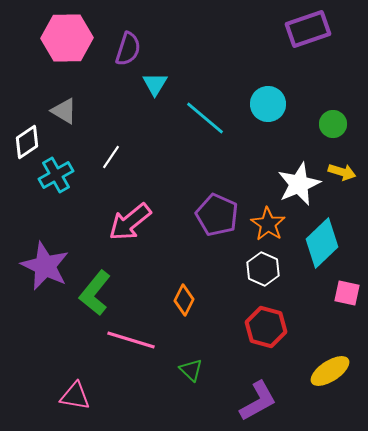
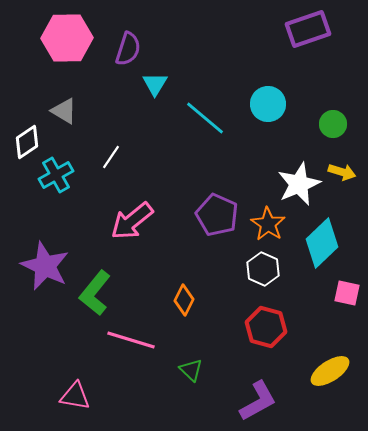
pink arrow: moved 2 px right, 1 px up
